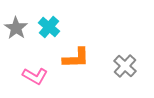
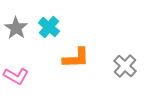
pink L-shape: moved 19 px left
